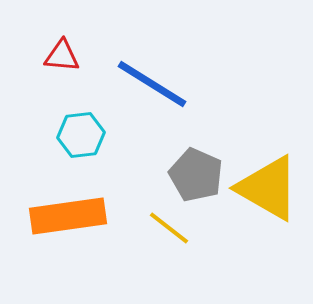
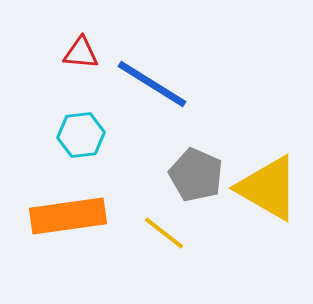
red triangle: moved 19 px right, 3 px up
yellow line: moved 5 px left, 5 px down
